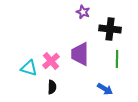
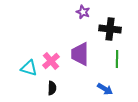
black semicircle: moved 1 px down
